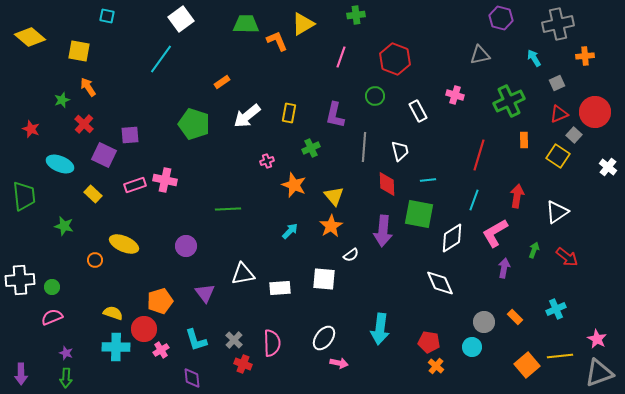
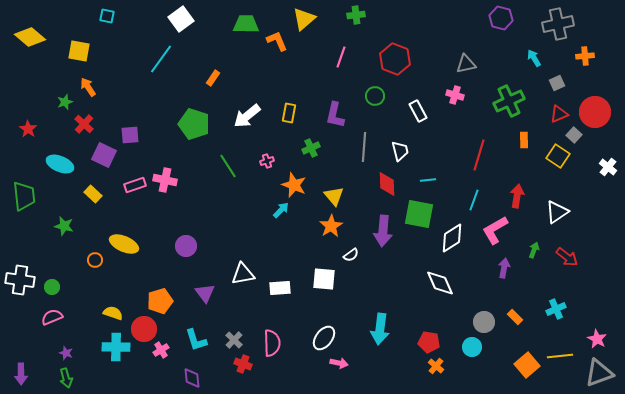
yellow triangle at (303, 24): moved 1 px right, 5 px up; rotated 10 degrees counterclockwise
gray triangle at (480, 55): moved 14 px left, 9 px down
orange rectangle at (222, 82): moved 9 px left, 4 px up; rotated 21 degrees counterclockwise
green star at (62, 100): moved 3 px right, 2 px down
red star at (31, 129): moved 3 px left; rotated 12 degrees clockwise
green line at (228, 209): moved 43 px up; rotated 60 degrees clockwise
cyan arrow at (290, 231): moved 9 px left, 21 px up
pink L-shape at (495, 233): moved 3 px up
white cross at (20, 280): rotated 12 degrees clockwise
green arrow at (66, 378): rotated 18 degrees counterclockwise
